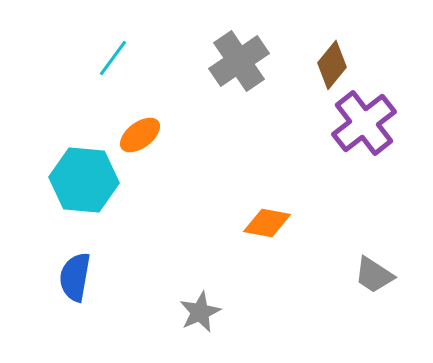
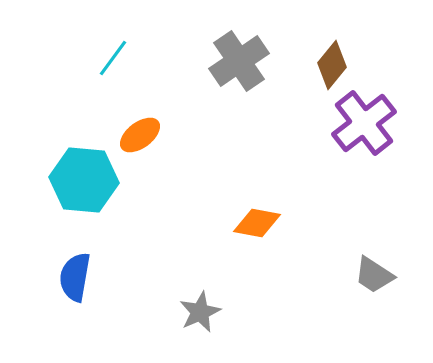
orange diamond: moved 10 px left
